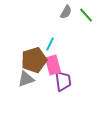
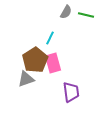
green line: rotated 35 degrees counterclockwise
cyan line: moved 6 px up
brown pentagon: moved 1 px right; rotated 15 degrees counterclockwise
pink rectangle: moved 2 px up
purple trapezoid: moved 8 px right, 11 px down
